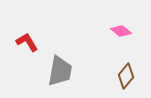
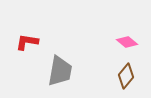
pink diamond: moved 6 px right, 11 px down
red L-shape: rotated 50 degrees counterclockwise
